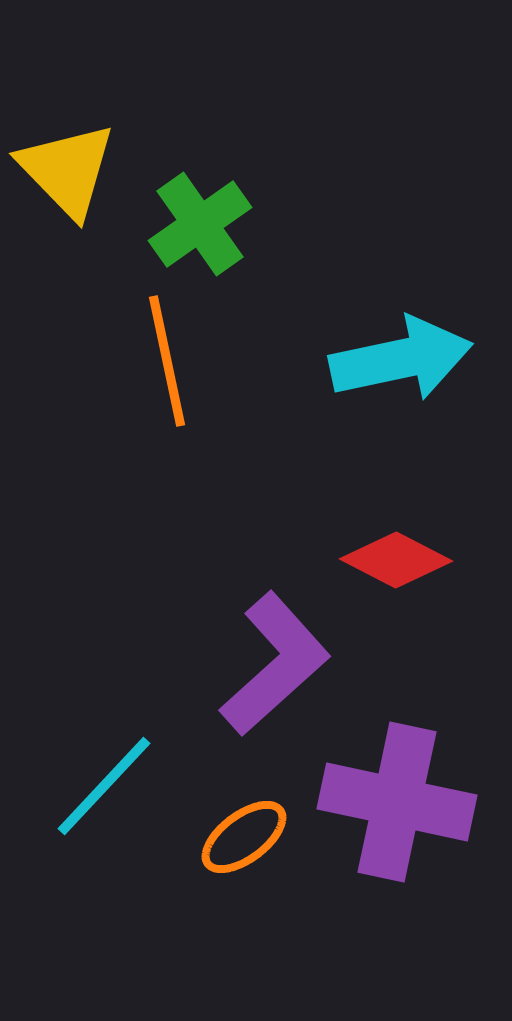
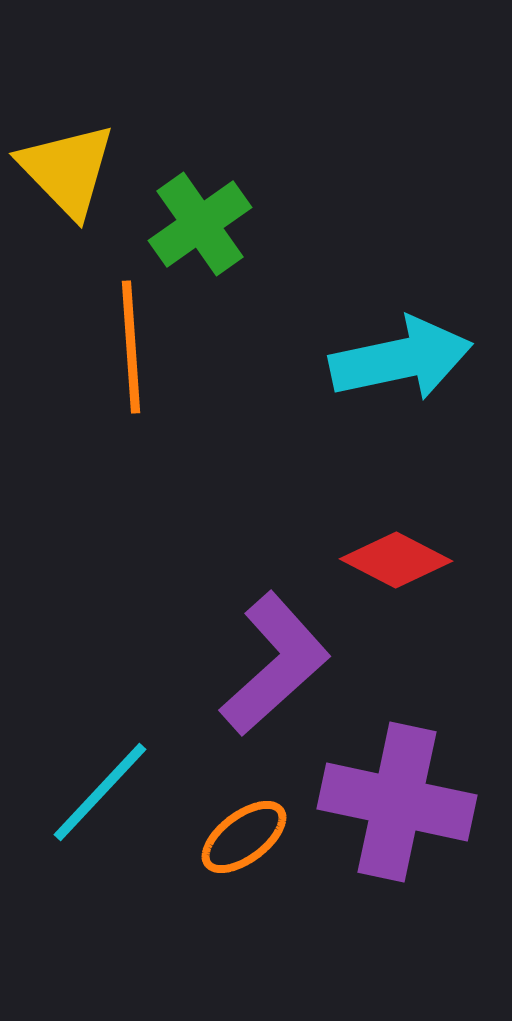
orange line: moved 36 px left, 14 px up; rotated 8 degrees clockwise
cyan line: moved 4 px left, 6 px down
